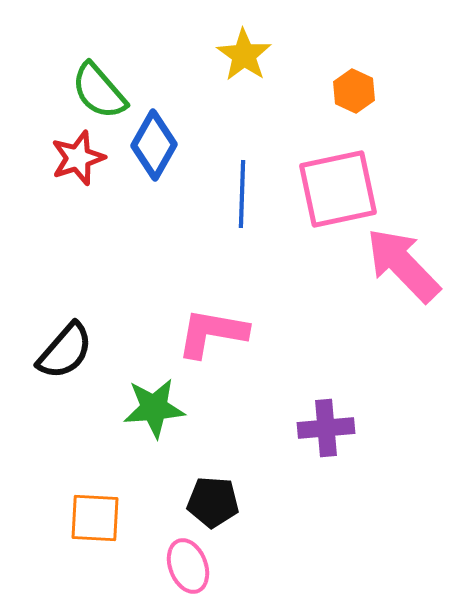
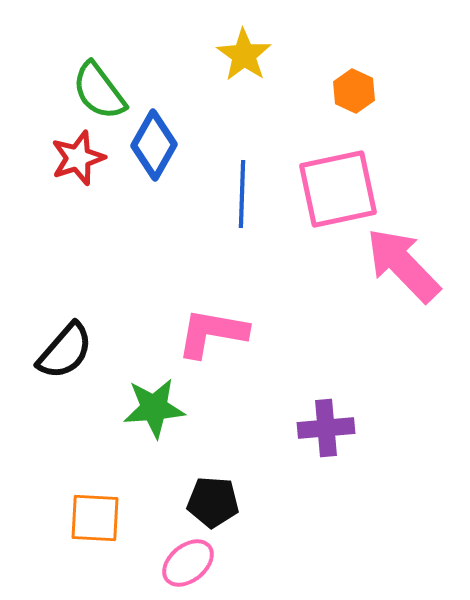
green semicircle: rotated 4 degrees clockwise
pink ellipse: moved 3 px up; rotated 72 degrees clockwise
